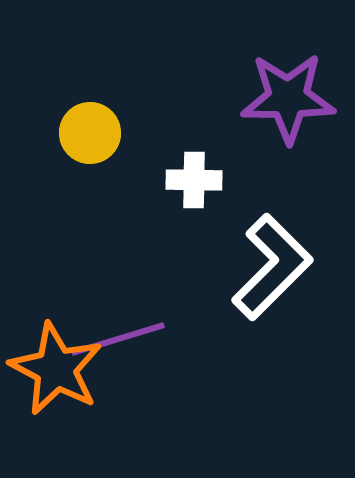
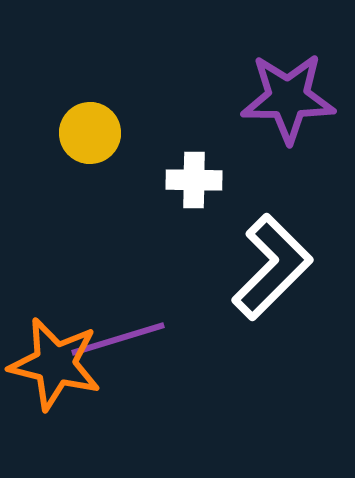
orange star: moved 1 px left, 5 px up; rotated 14 degrees counterclockwise
